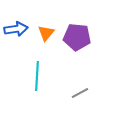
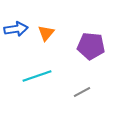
purple pentagon: moved 14 px right, 9 px down
cyan line: rotated 68 degrees clockwise
gray line: moved 2 px right, 1 px up
